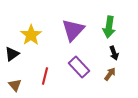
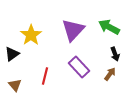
green arrow: rotated 110 degrees clockwise
black arrow: moved 1 px right, 1 px down
